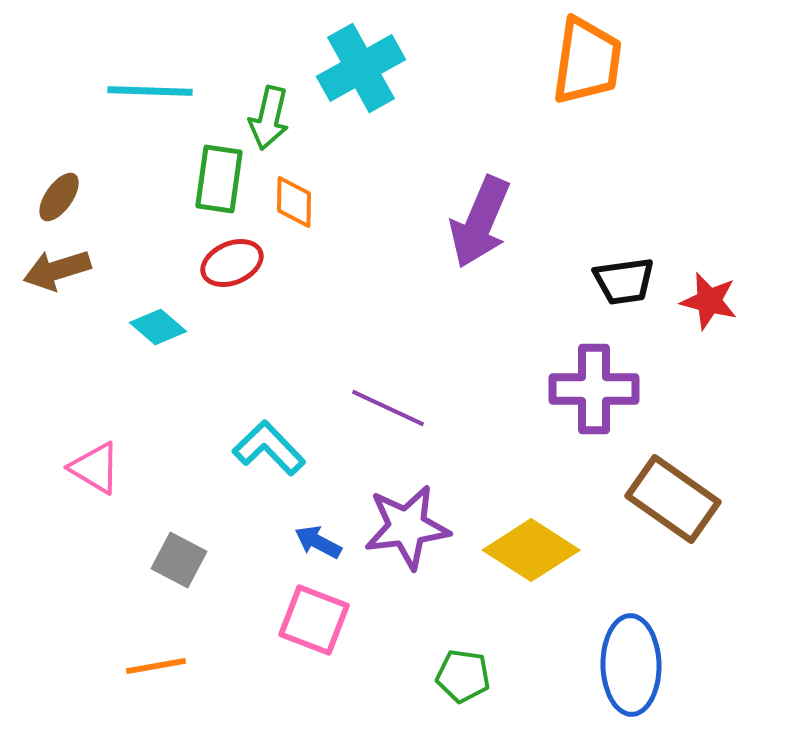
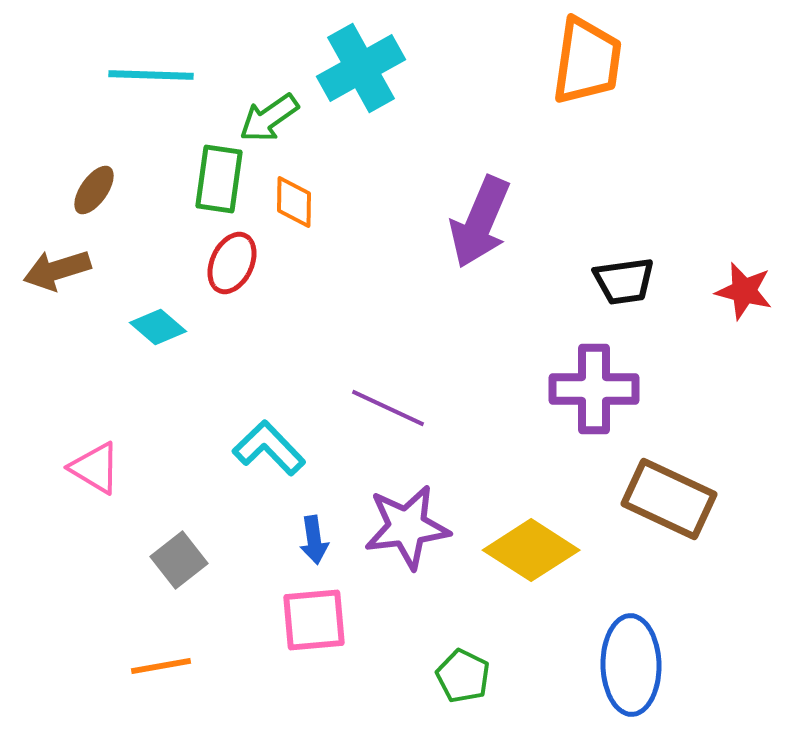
cyan line: moved 1 px right, 16 px up
green arrow: rotated 42 degrees clockwise
brown ellipse: moved 35 px right, 7 px up
red ellipse: rotated 42 degrees counterclockwise
red star: moved 35 px right, 10 px up
brown rectangle: moved 4 px left; rotated 10 degrees counterclockwise
blue arrow: moved 4 px left, 2 px up; rotated 126 degrees counterclockwise
gray square: rotated 24 degrees clockwise
pink square: rotated 26 degrees counterclockwise
orange line: moved 5 px right
green pentagon: rotated 18 degrees clockwise
